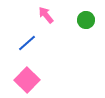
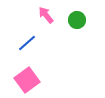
green circle: moved 9 px left
pink square: rotated 10 degrees clockwise
